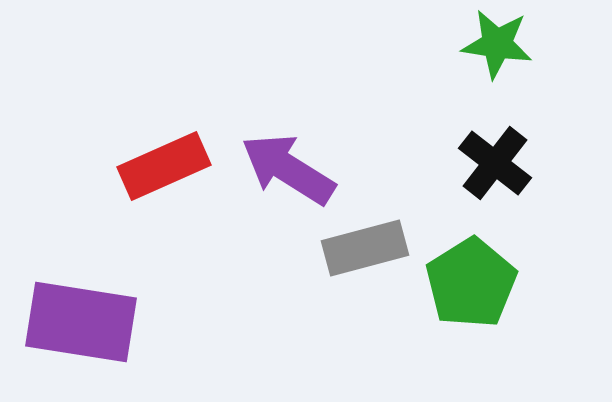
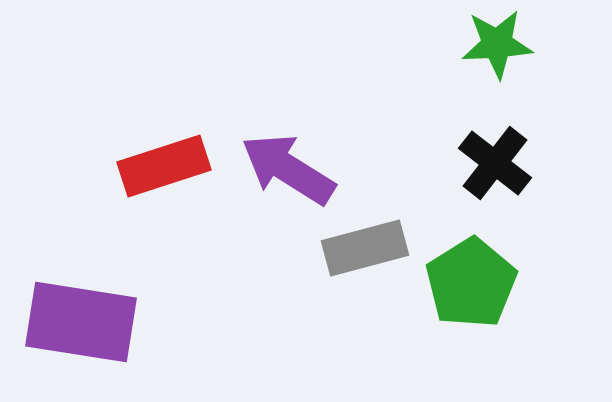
green star: rotated 12 degrees counterclockwise
red rectangle: rotated 6 degrees clockwise
